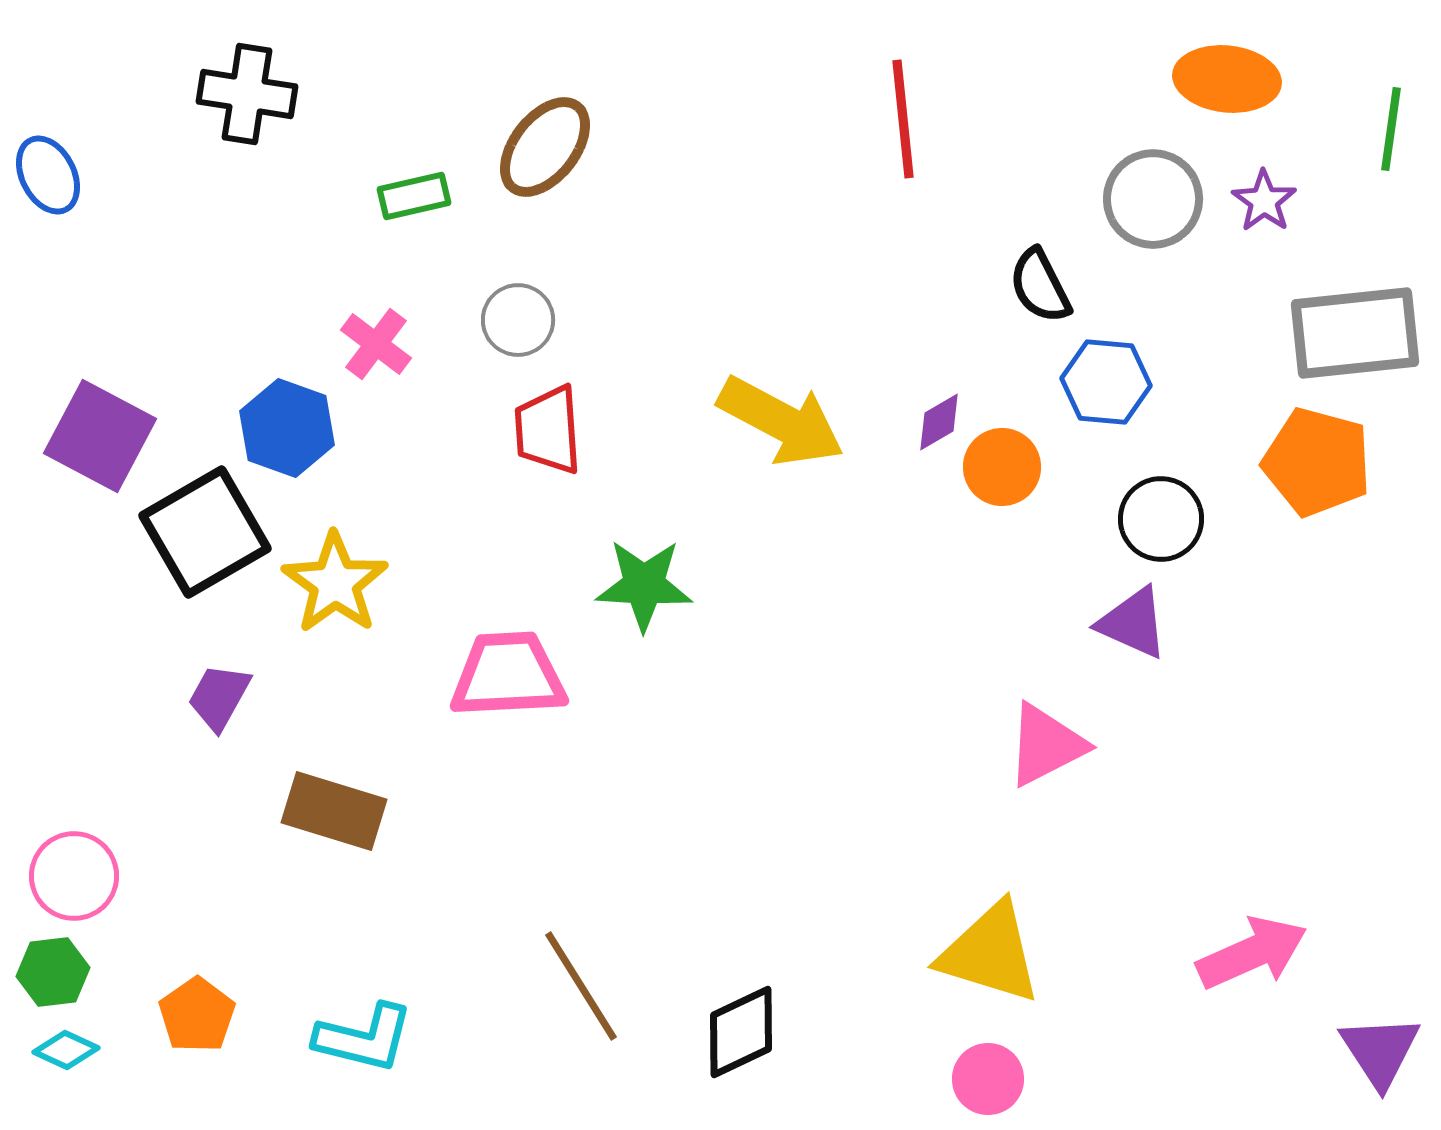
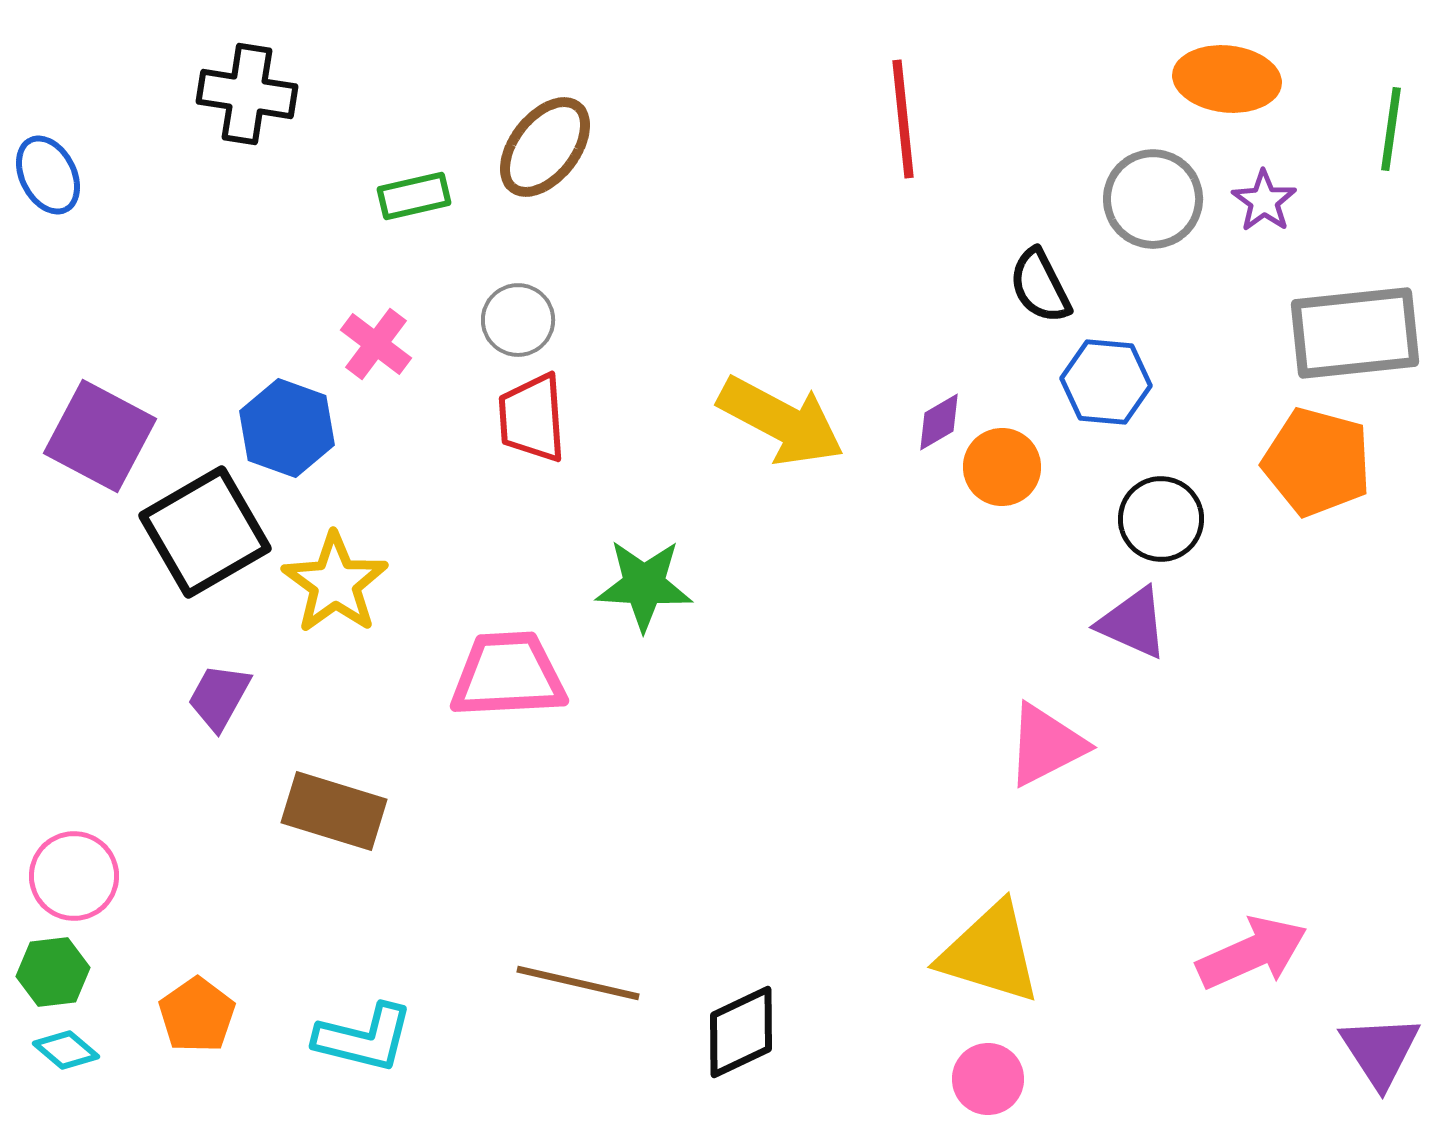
red trapezoid at (548, 430): moved 16 px left, 12 px up
brown line at (581, 986): moved 3 px left, 3 px up; rotated 45 degrees counterclockwise
cyan diamond at (66, 1050): rotated 16 degrees clockwise
